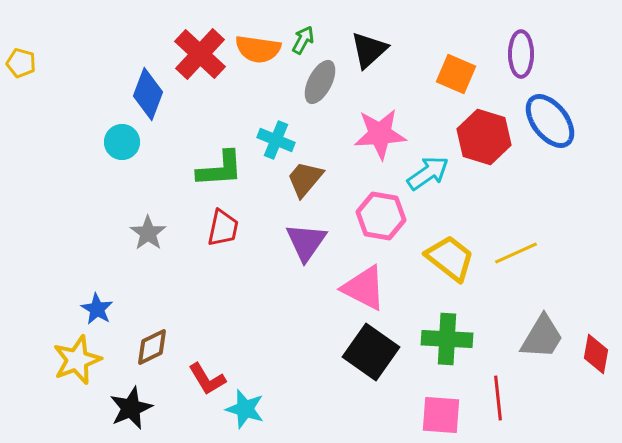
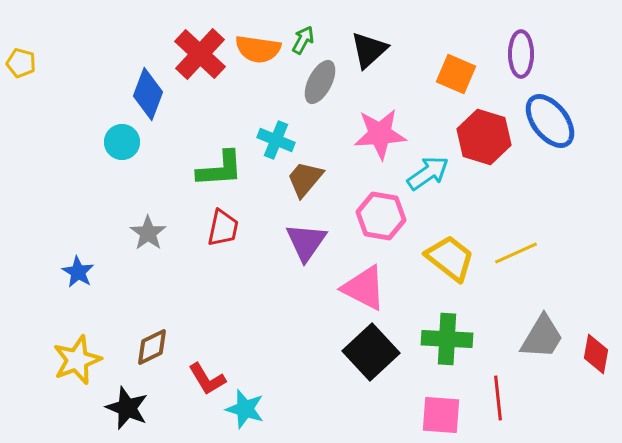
blue star: moved 19 px left, 37 px up
black square: rotated 12 degrees clockwise
black star: moved 4 px left; rotated 27 degrees counterclockwise
